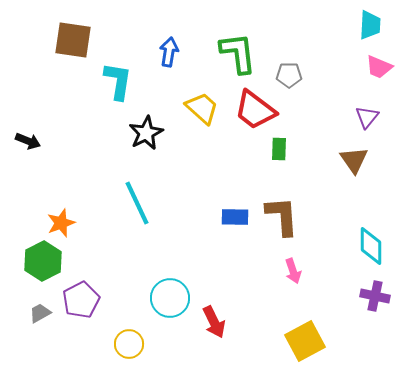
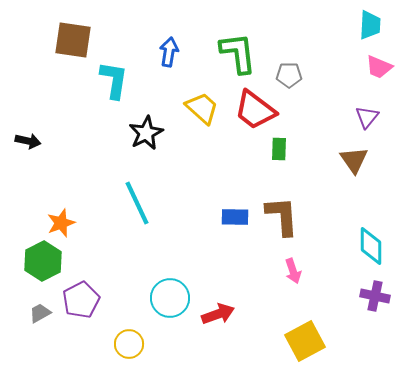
cyan L-shape: moved 4 px left, 1 px up
black arrow: rotated 10 degrees counterclockwise
red arrow: moved 4 px right, 8 px up; rotated 84 degrees counterclockwise
